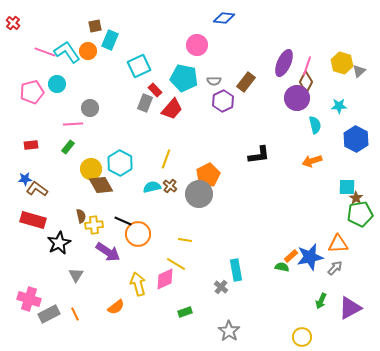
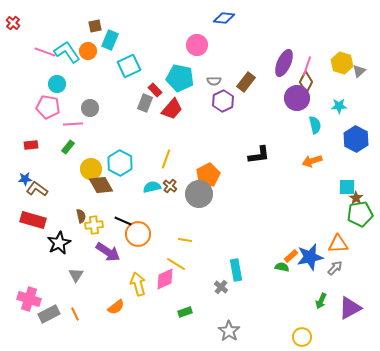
cyan square at (139, 66): moved 10 px left
cyan pentagon at (184, 78): moved 4 px left
pink pentagon at (32, 92): moved 16 px right, 15 px down; rotated 25 degrees clockwise
